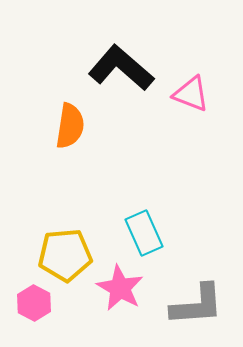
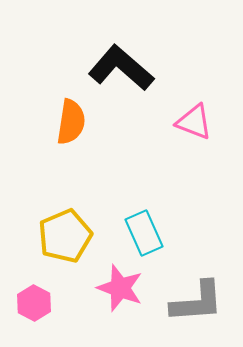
pink triangle: moved 3 px right, 28 px down
orange semicircle: moved 1 px right, 4 px up
yellow pentagon: moved 19 px up; rotated 18 degrees counterclockwise
pink star: rotated 9 degrees counterclockwise
gray L-shape: moved 3 px up
